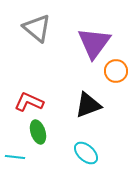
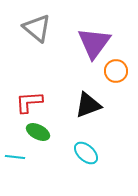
red L-shape: rotated 28 degrees counterclockwise
green ellipse: rotated 45 degrees counterclockwise
